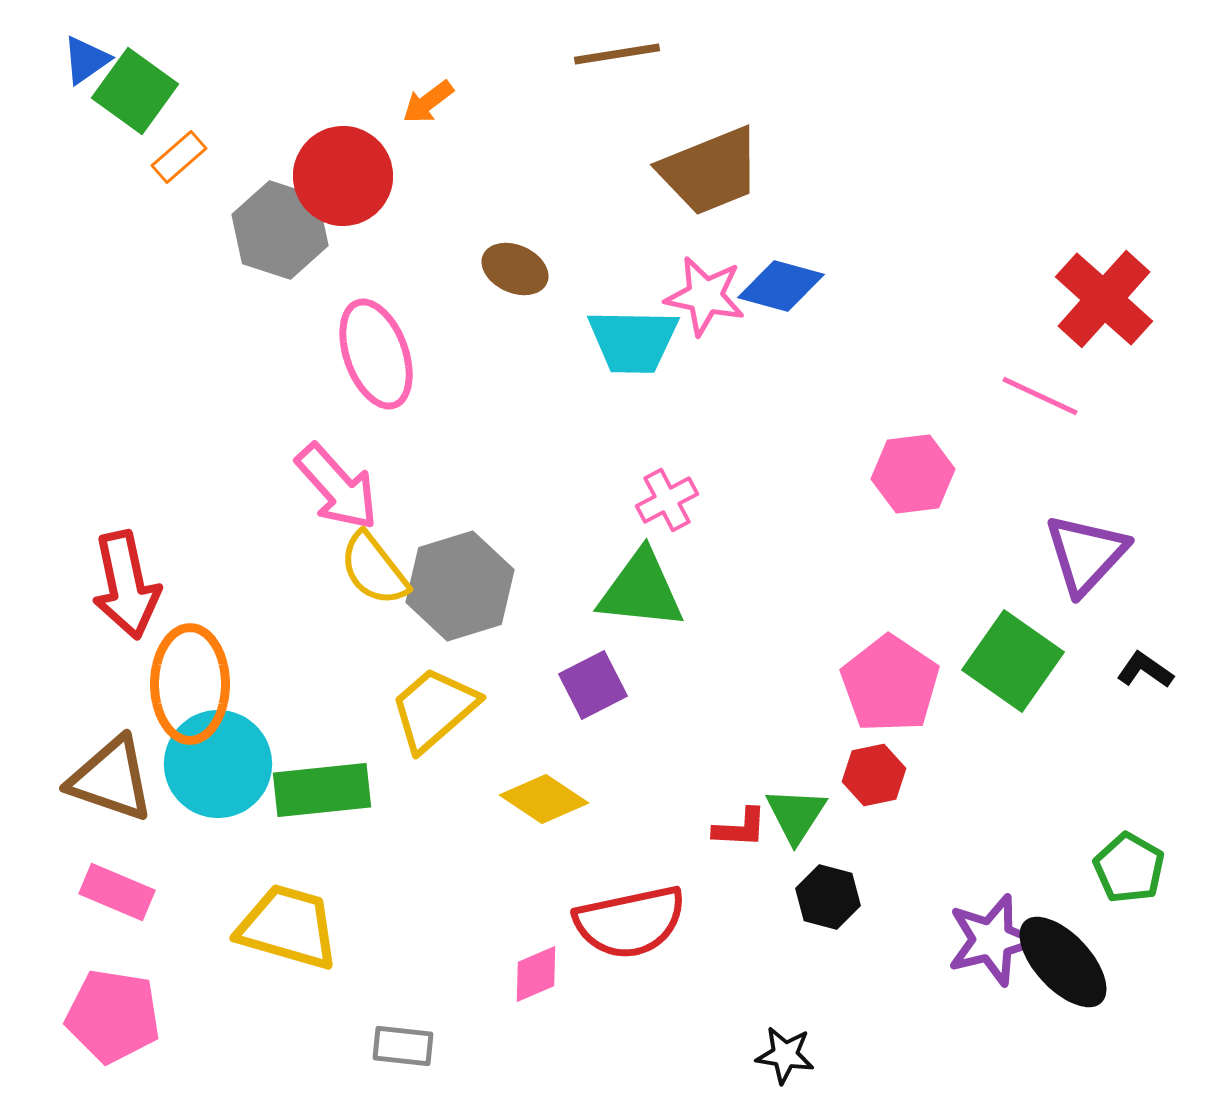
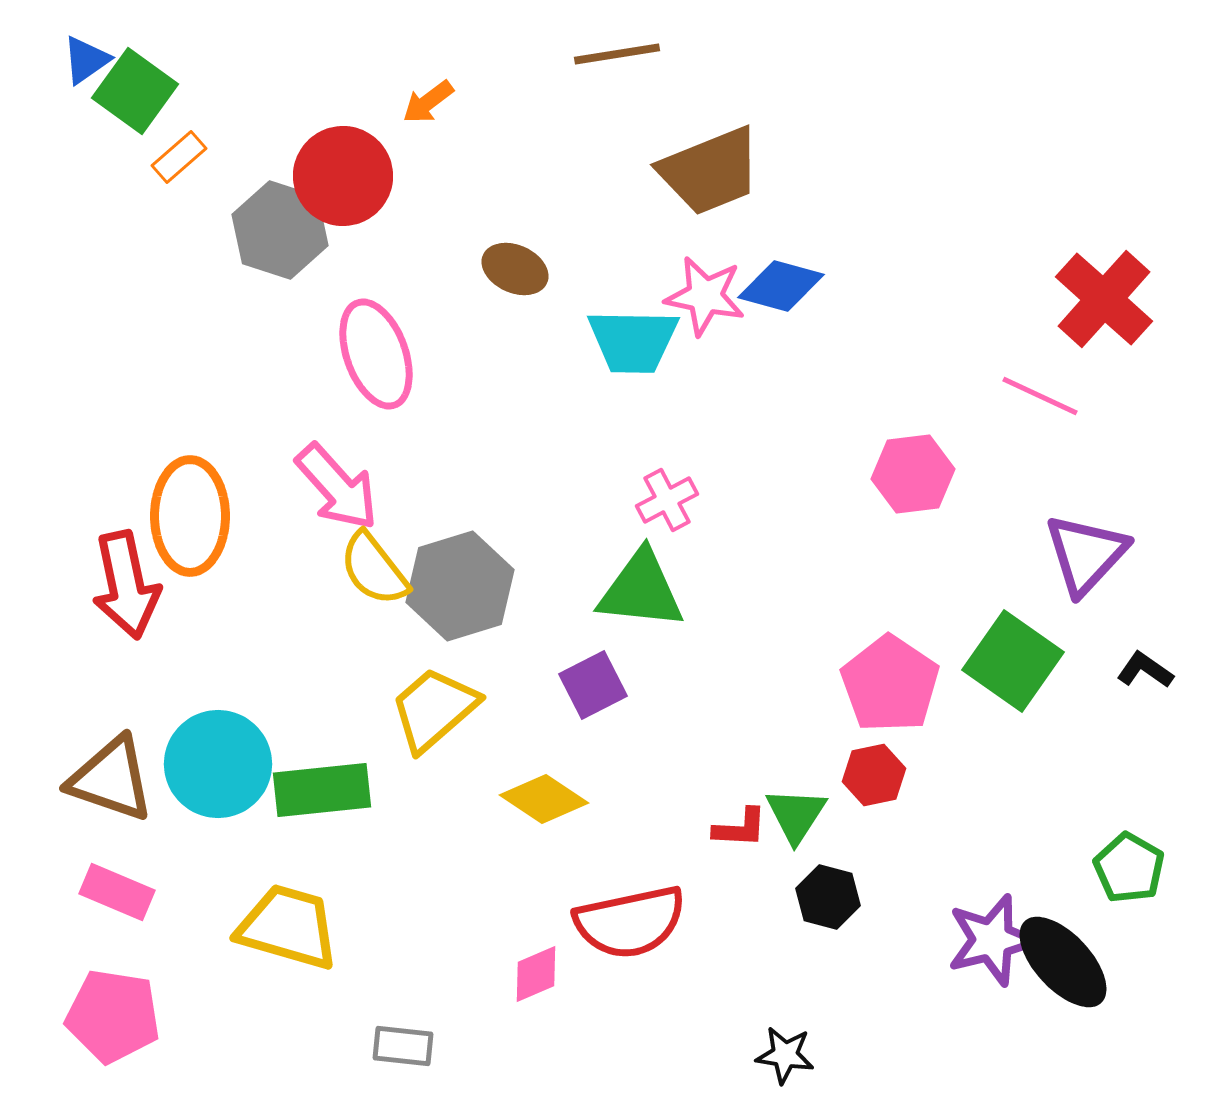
orange ellipse at (190, 684): moved 168 px up
